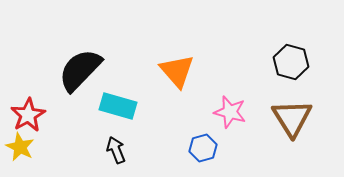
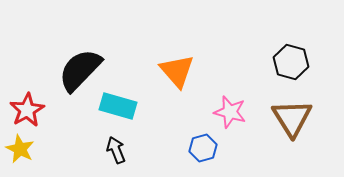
red star: moved 1 px left, 5 px up
yellow star: moved 2 px down
